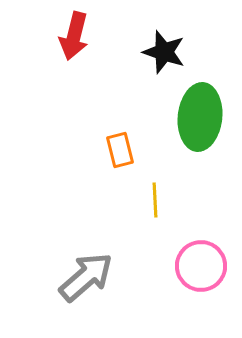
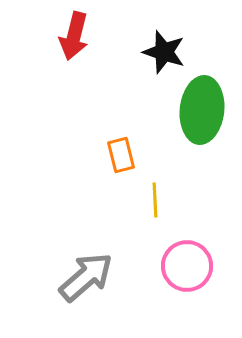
green ellipse: moved 2 px right, 7 px up
orange rectangle: moved 1 px right, 5 px down
pink circle: moved 14 px left
